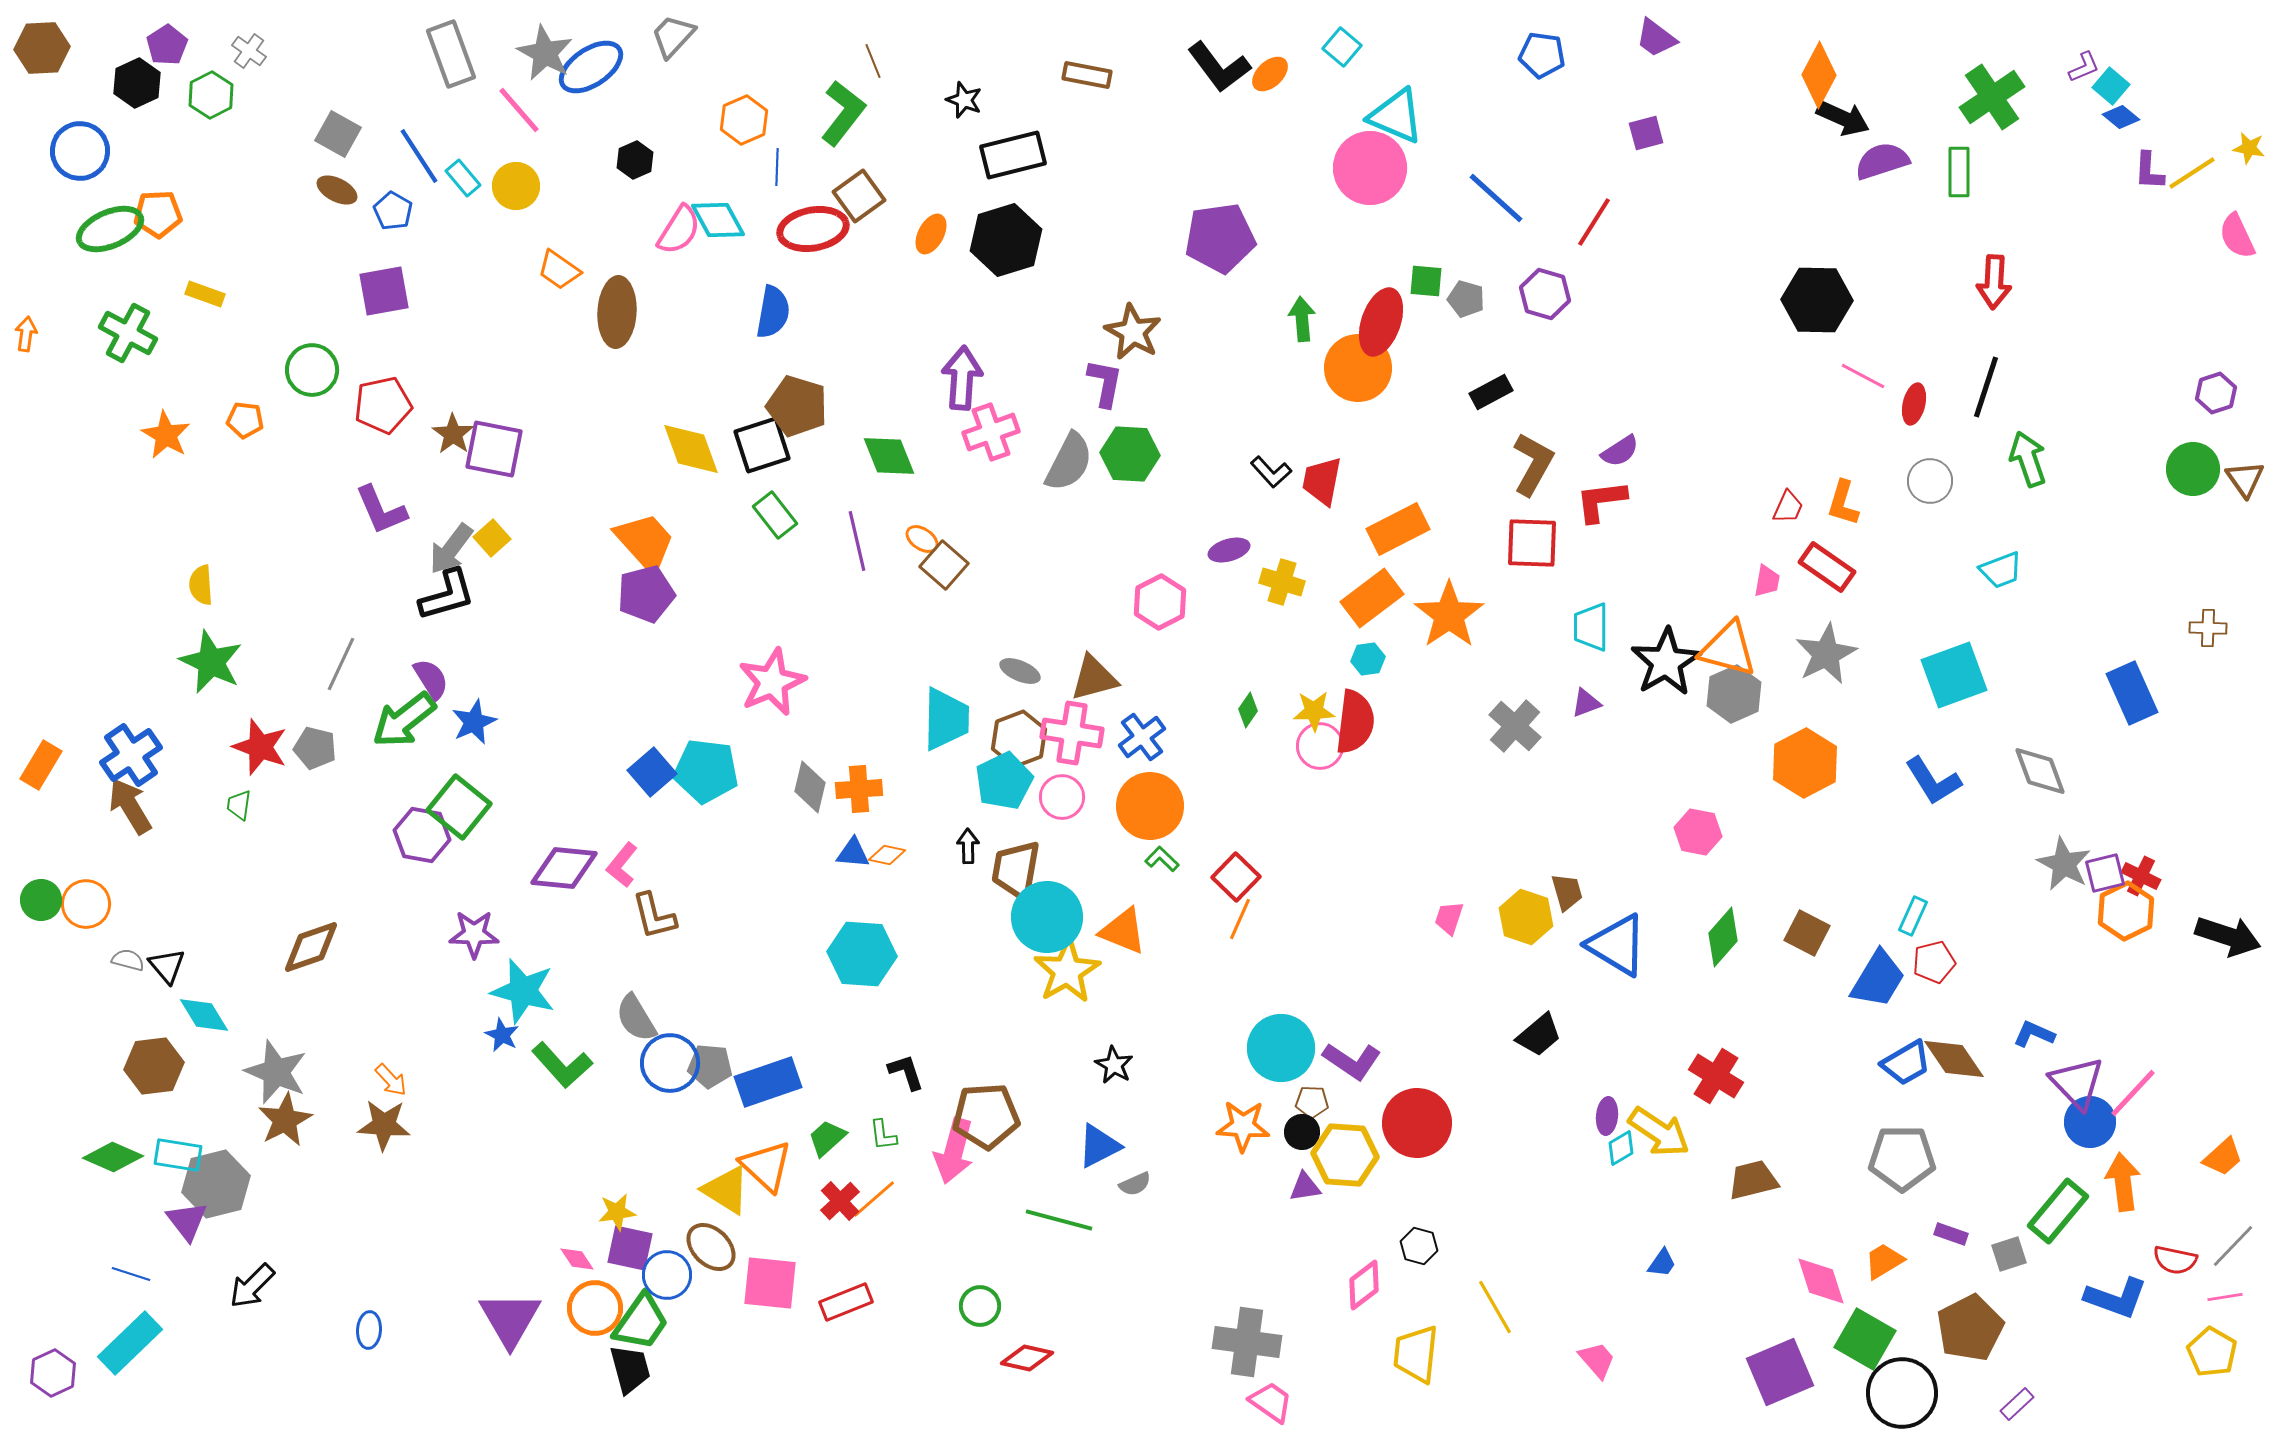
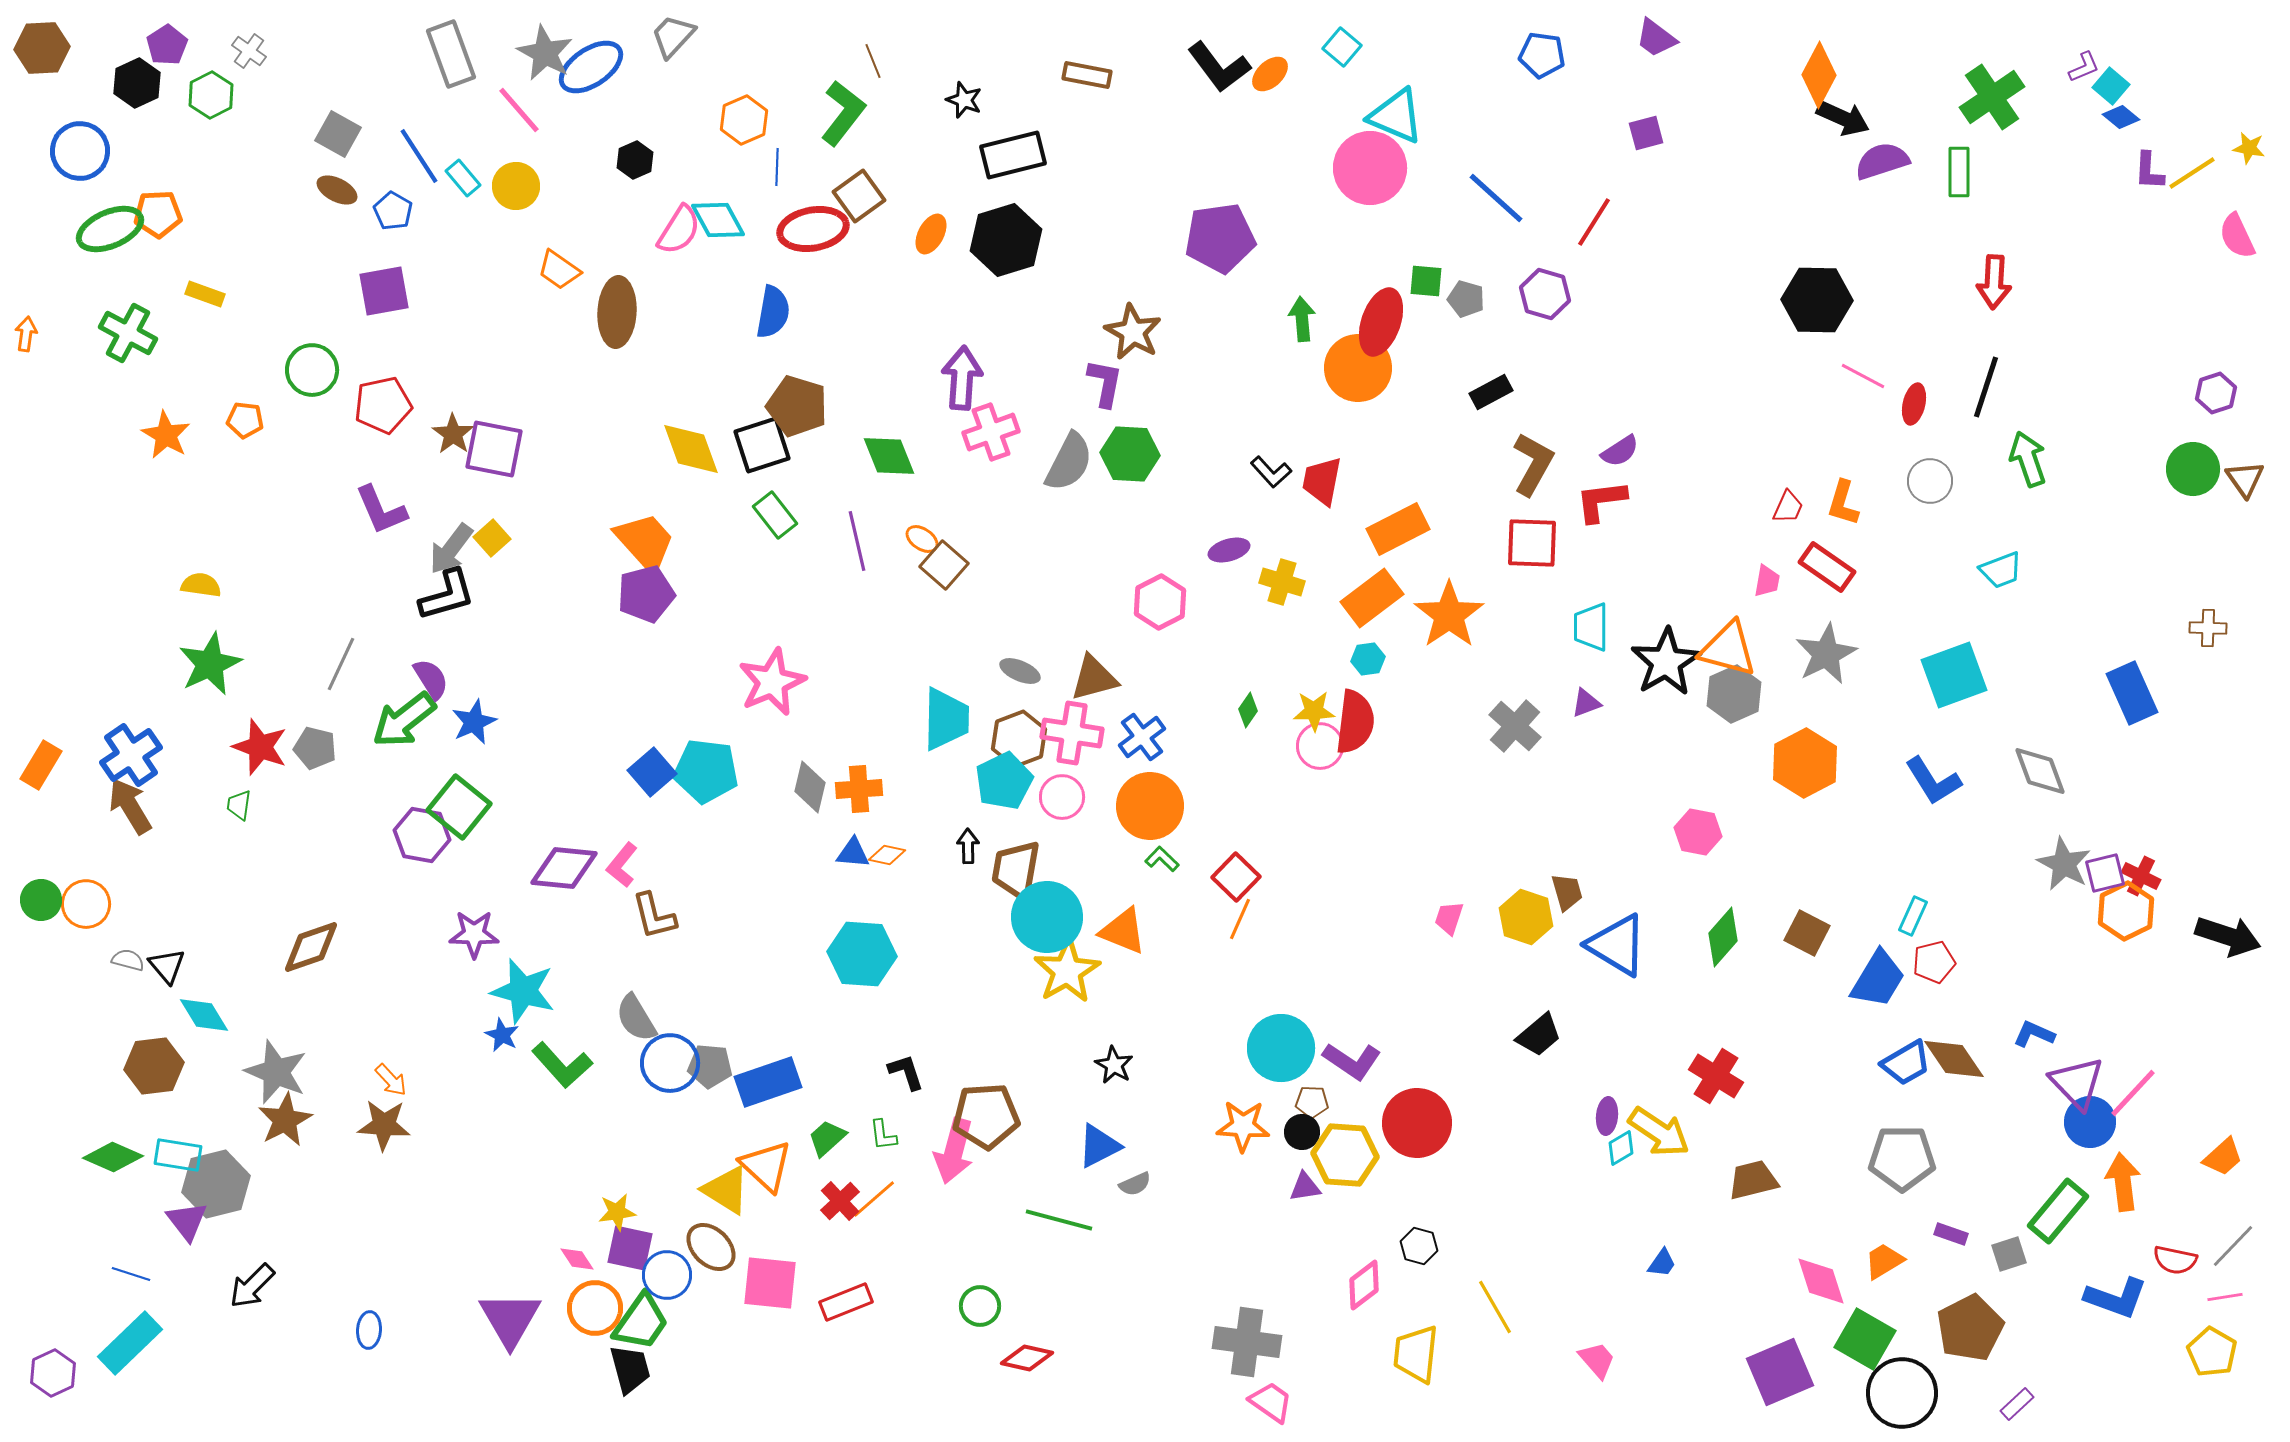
yellow semicircle at (201, 585): rotated 102 degrees clockwise
green star at (211, 662): moved 1 px left, 2 px down; rotated 22 degrees clockwise
